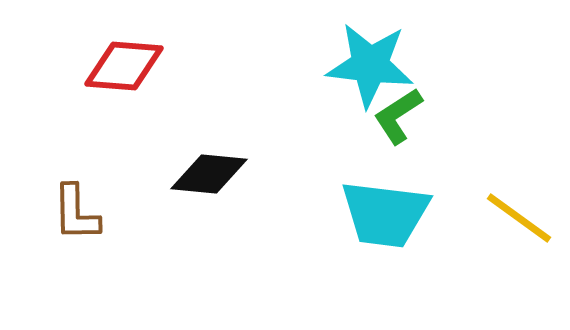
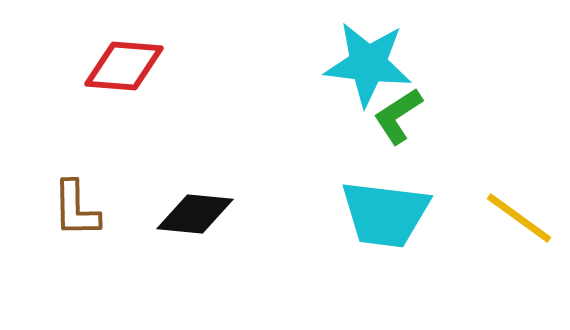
cyan star: moved 2 px left, 1 px up
black diamond: moved 14 px left, 40 px down
brown L-shape: moved 4 px up
